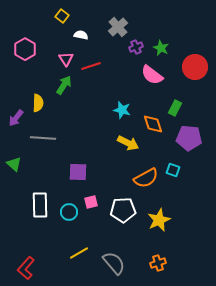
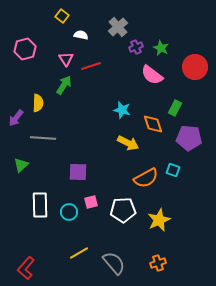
pink hexagon: rotated 15 degrees clockwise
green triangle: moved 7 px right, 1 px down; rotated 35 degrees clockwise
